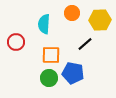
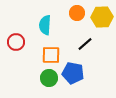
orange circle: moved 5 px right
yellow hexagon: moved 2 px right, 3 px up
cyan semicircle: moved 1 px right, 1 px down
